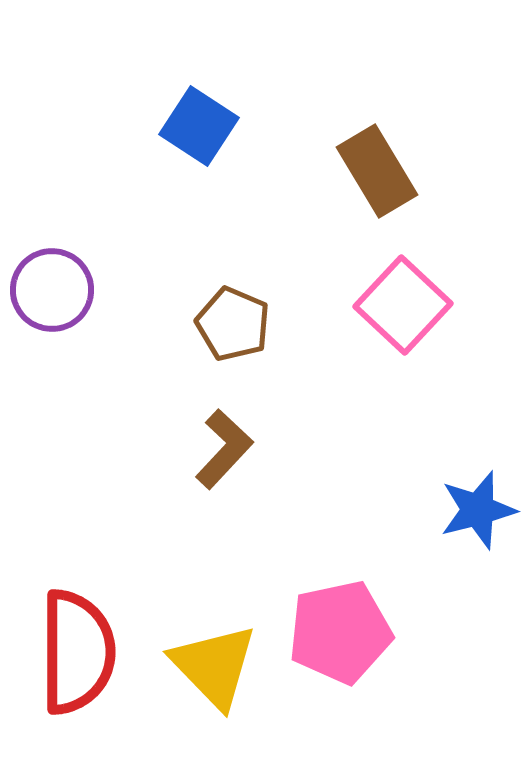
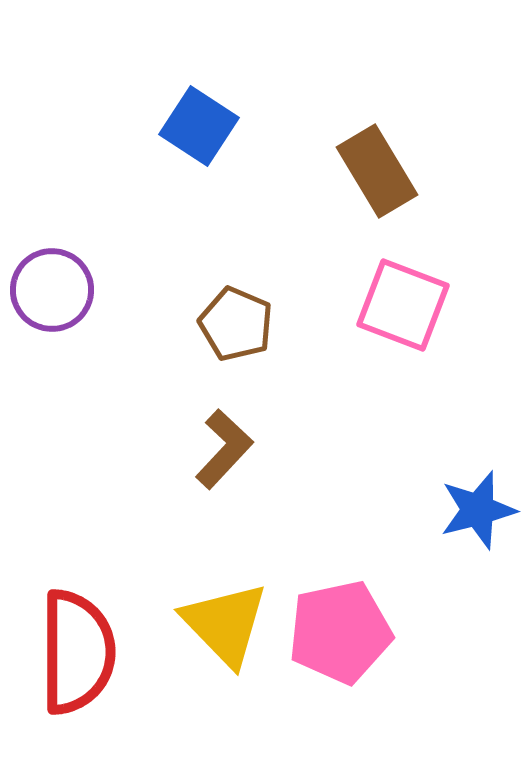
pink square: rotated 22 degrees counterclockwise
brown pentagon: moved 3 px right
yellow triangle: moved 11 px right, 42 px up
